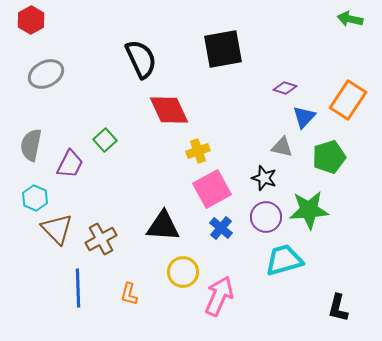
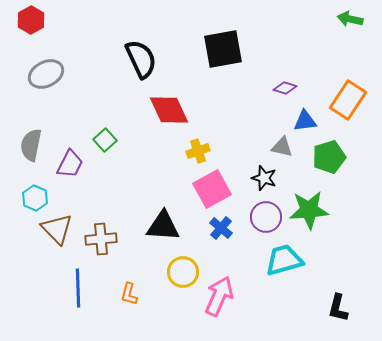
blue triangle: moved 1 px right, 4 px down; rotated 40 degrees clockwise
brown cross: rotated 24 degrees clockwise
